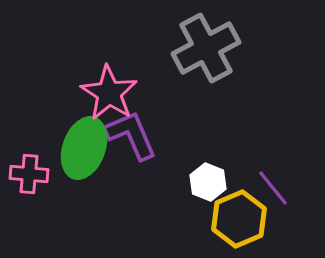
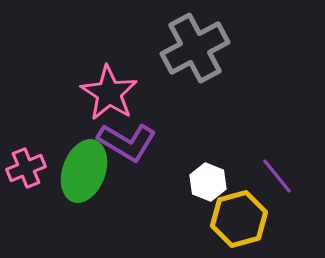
gray cross: moved 11 px left
purple L-shape: moved 4 px left, 7 px down; rotated 144 degrees clockwise
green ellipse: moved 23 px down
pink cross: moved 3 px left, 6 px up; rotated 27 degrees counterclockwise
purple line: moved 4 px right, 12 px up
yellow hexagon: rotated 8 degrees clockwise
